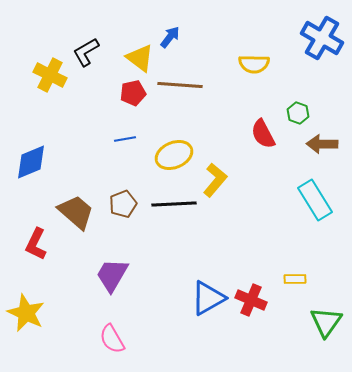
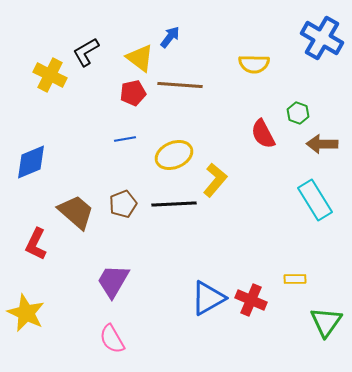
purple trapezoid: moved 1 px right, 6 px down
